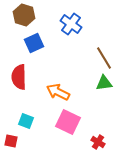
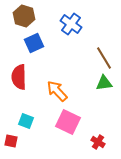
brown hexagon: moved 1 px down
orange arrow: moved 1 px left, 1 px up; rotated 20 degrees clockwise
